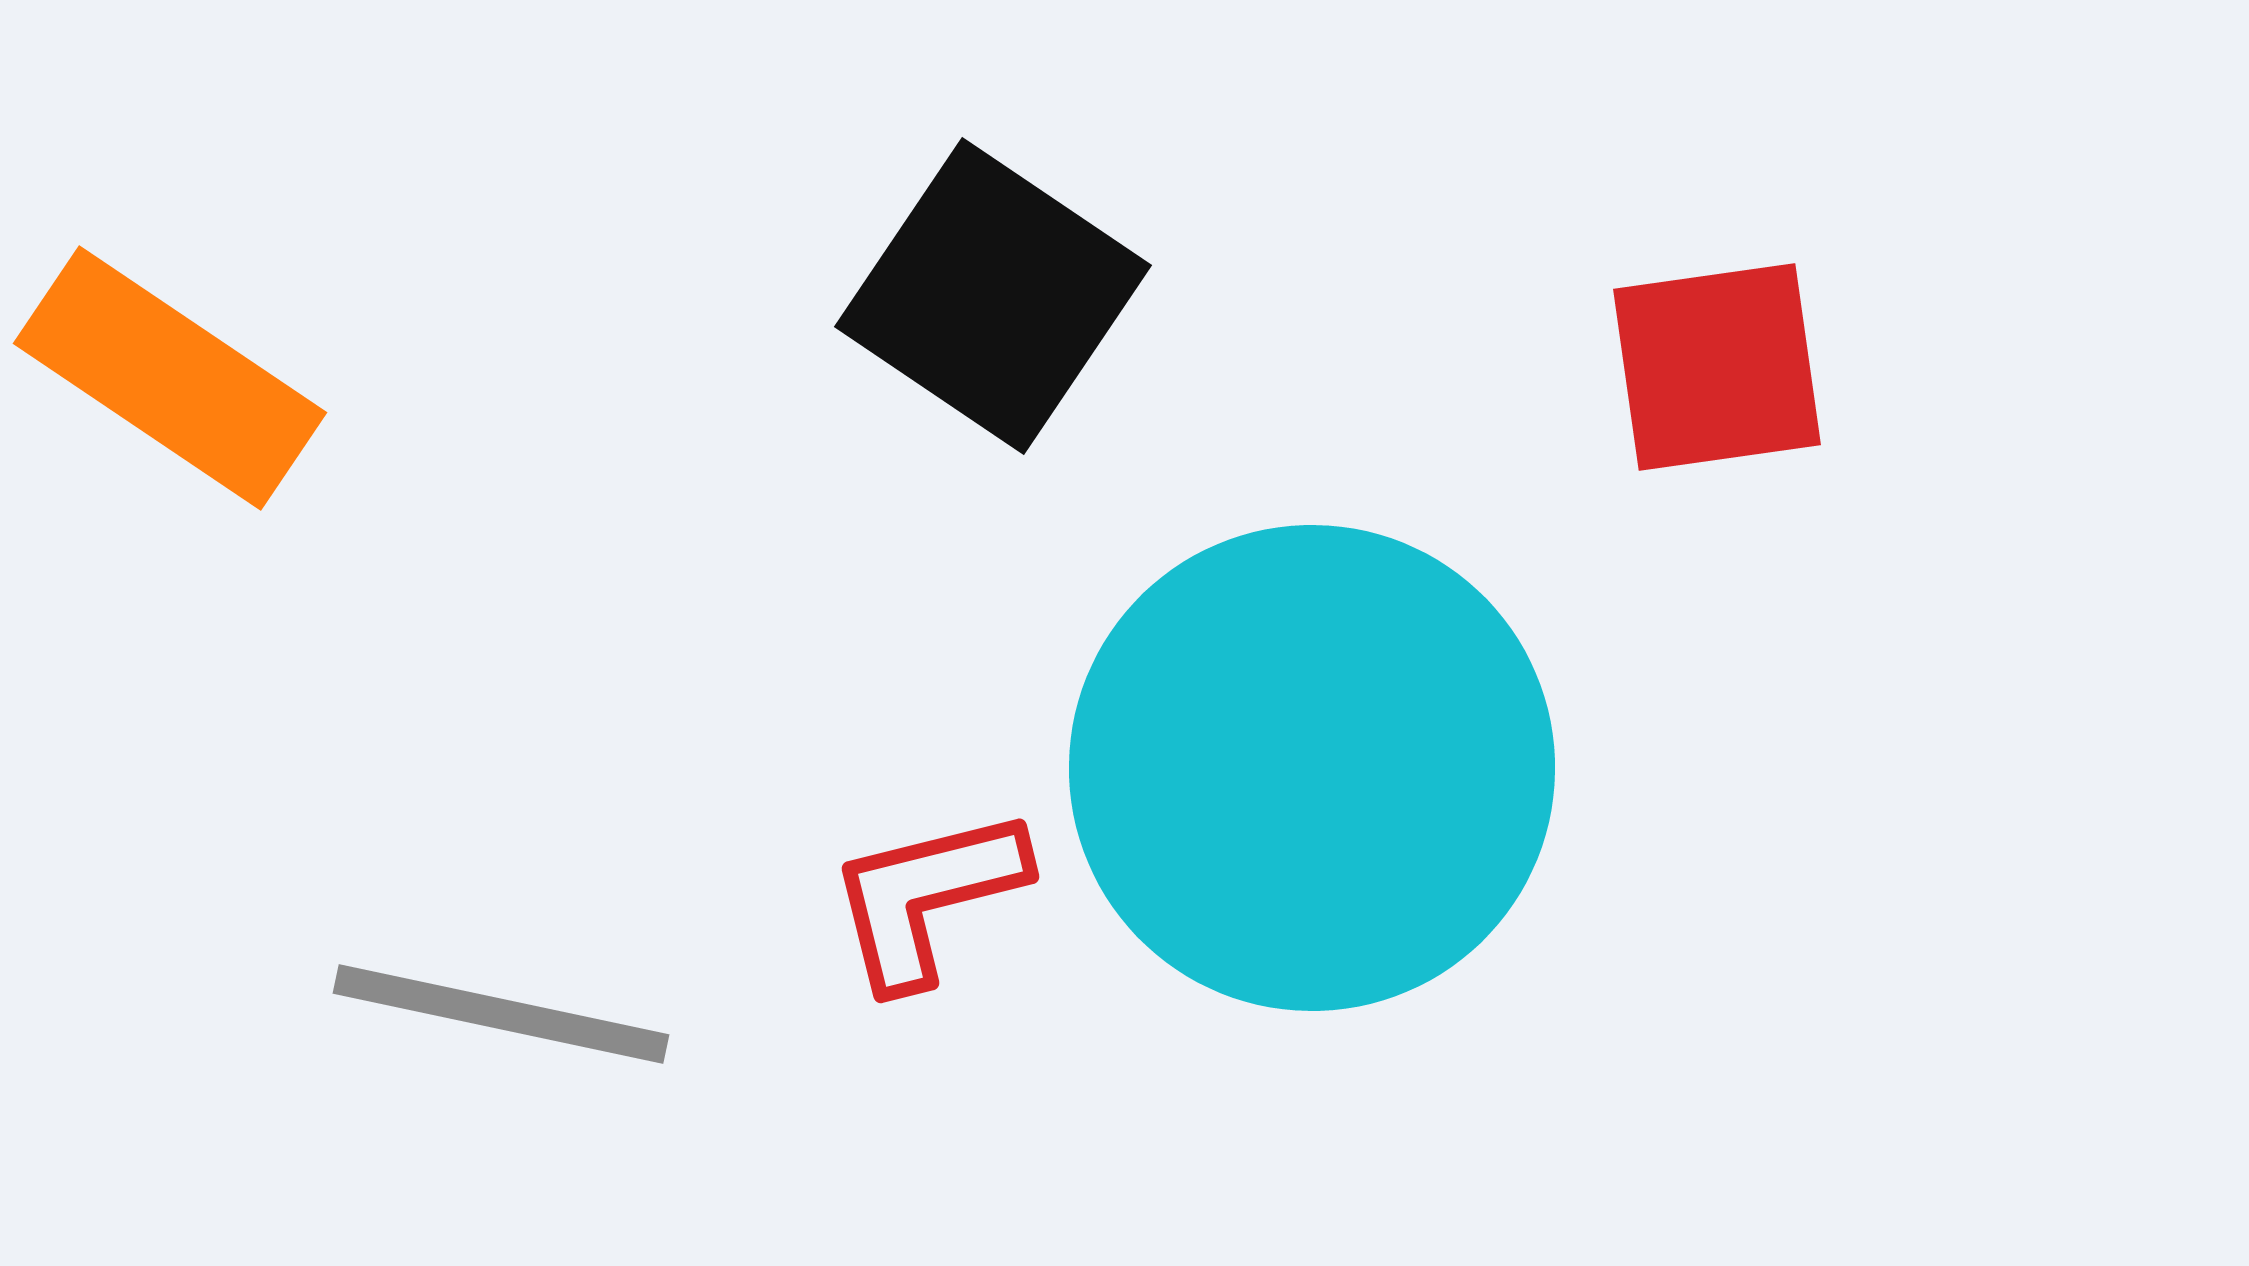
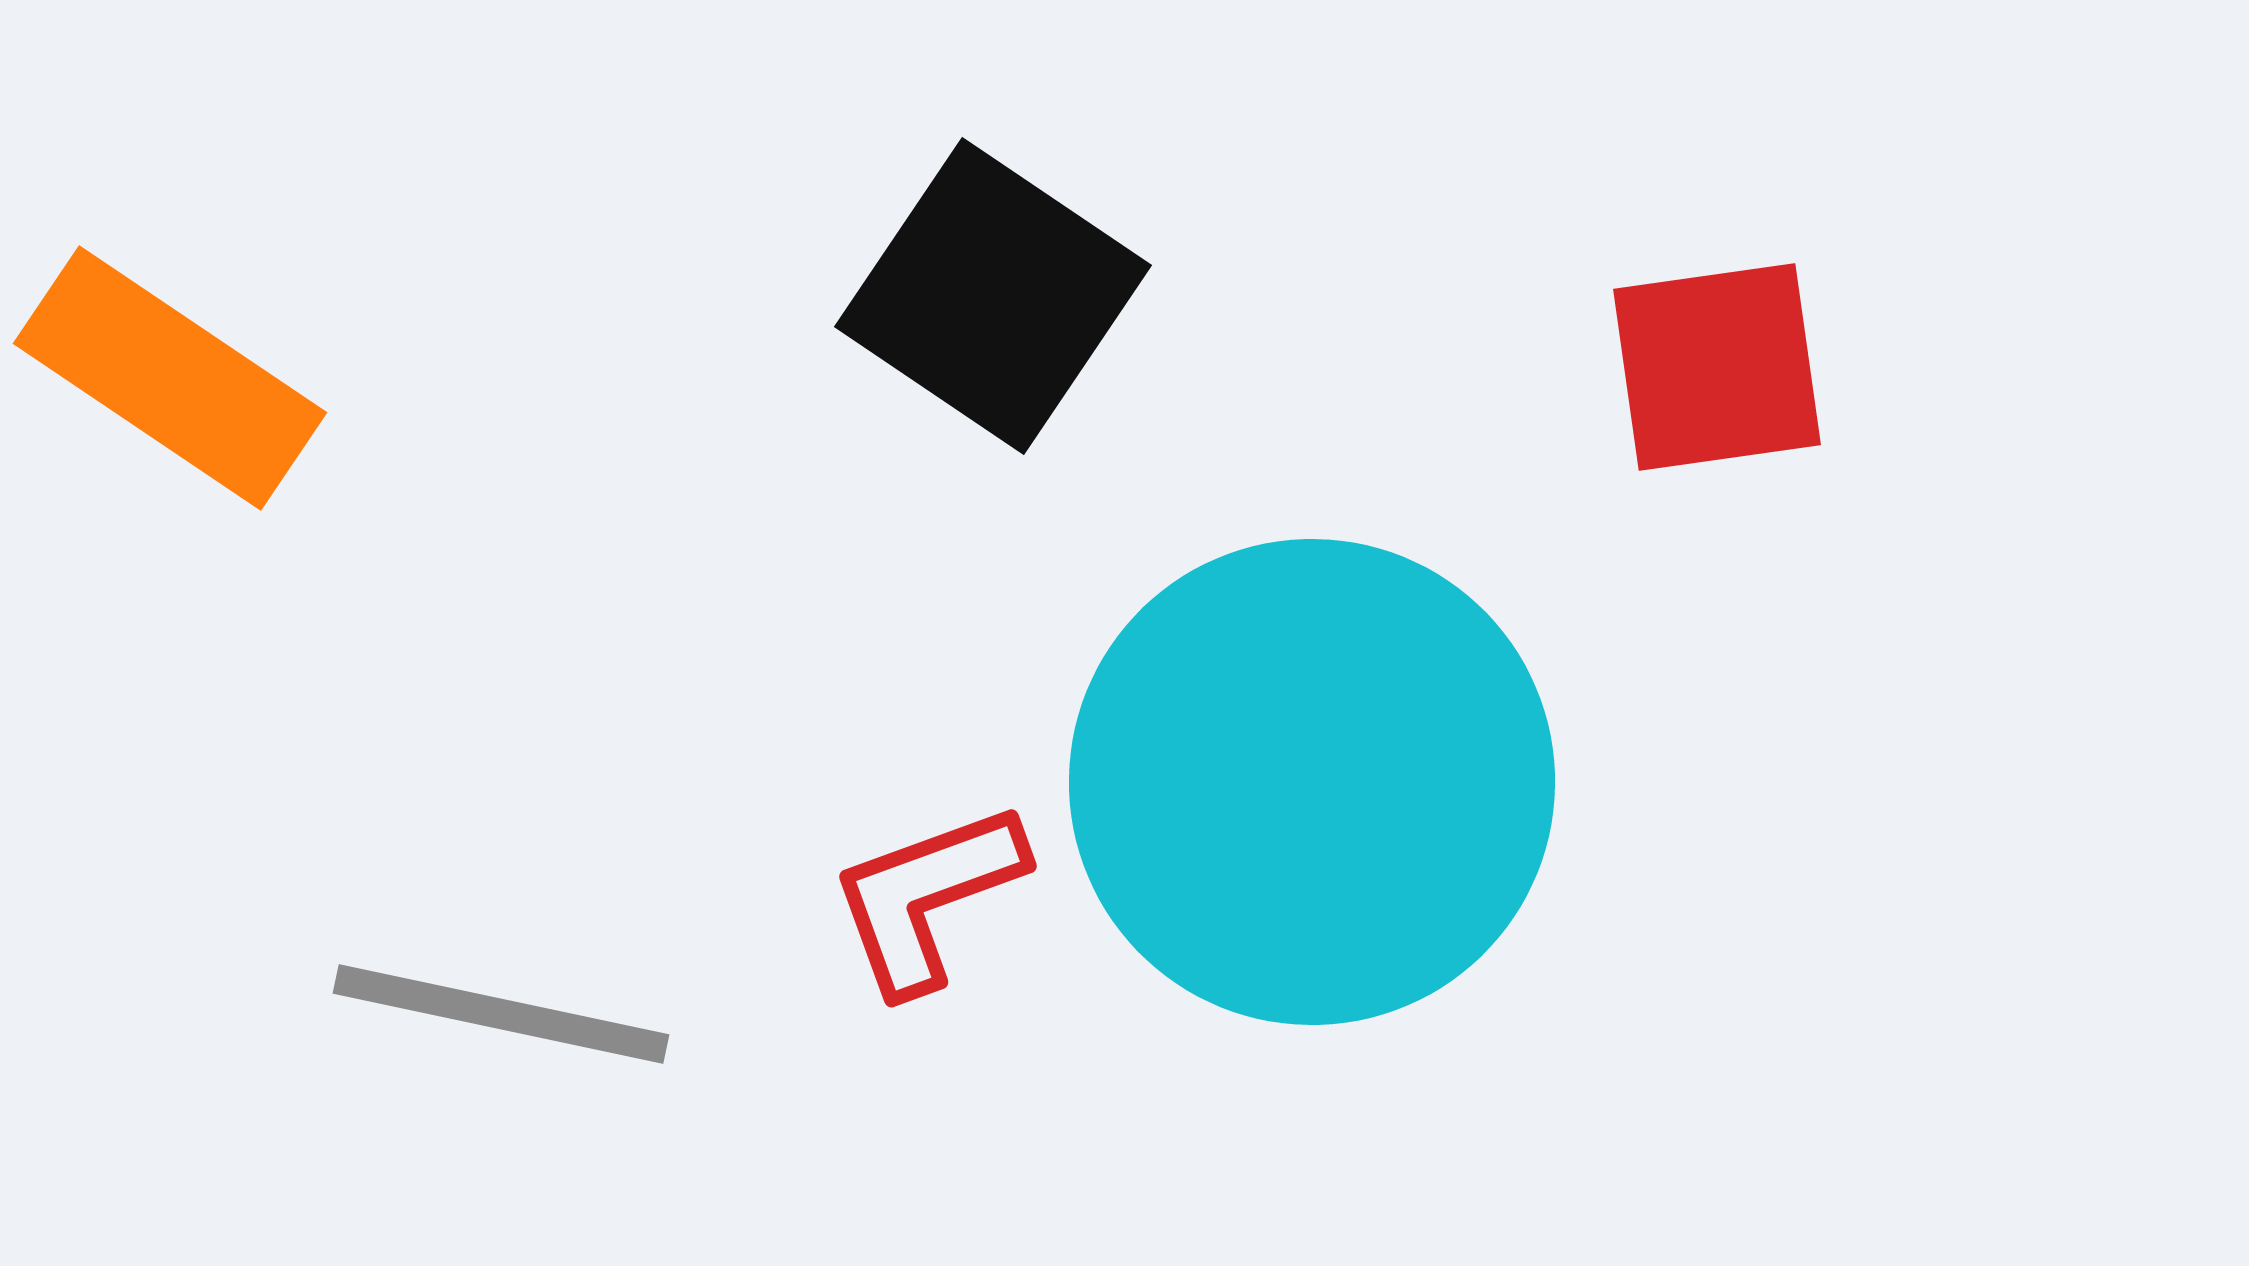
cyan circle: moved 14 px down
red L-shape: rotated 6 degrees counterclockwise
